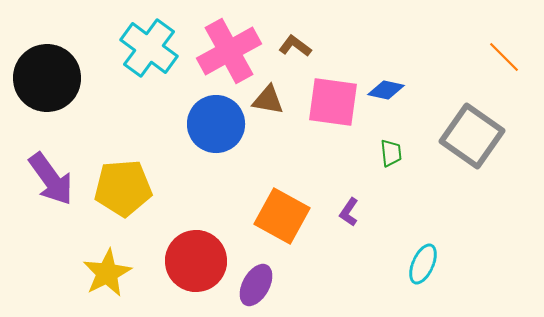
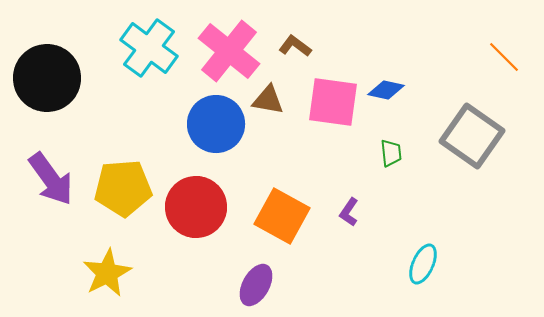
pink cross: rotated 22 degrees counterclockwise
red circle: moved 54 px up
